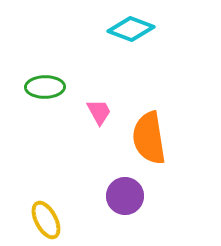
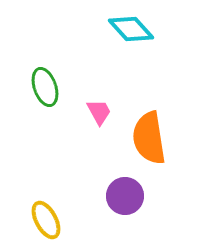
cyan diamond: rotated 27 degrees clockwise
green ellipse: rotated 72 degrees clockwise
